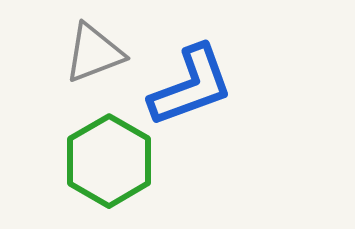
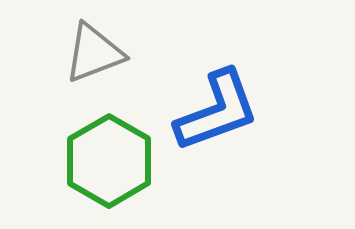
blue L-shape: moved 26 px right, 25 px down
